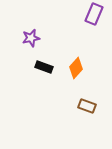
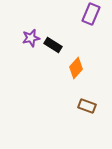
purple rectangle: moved 3 px left
black rectangle: moved 9 px right, 22 px up; rotated 12 degrees clockwise
